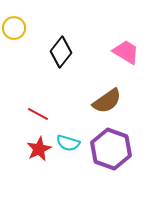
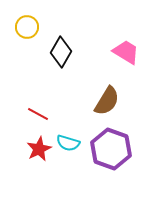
yellow circle: moved 13 px right, 1 px up
black diamond: rotated 8 degrees counterclockwise
brown semicircle: rotated 24 degrees counterclockwise
